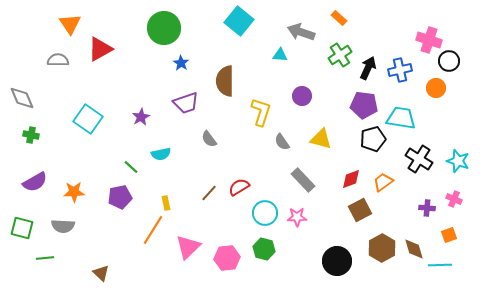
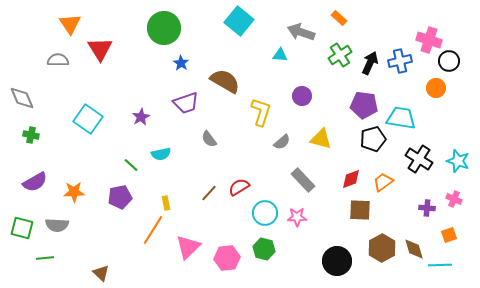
red triangle at (100, 49): rotated 32 degrees counterclockwise
black arrow at (368, 68): moved 2 px right, 5 px up
blue cross at (400, 70): moved 9 px up
brown semicircle at (225, 81): rotated 120 degrees clockwise
gray semicircle at (282, 142): rotated 96 degrees counterclockwise
green line at (131, 167): moved 2 px up
brown square at (360, 210): rotated 30 degrees clockwise
gray semicircle at (63, 226): moved 6 px left, 1 px up
